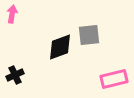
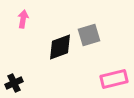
pink arrow: moved 11 px right, 5 px down
gray square: rotated 10 degrees counterclockwise
black cross: moved 1 px left, 8 px down
